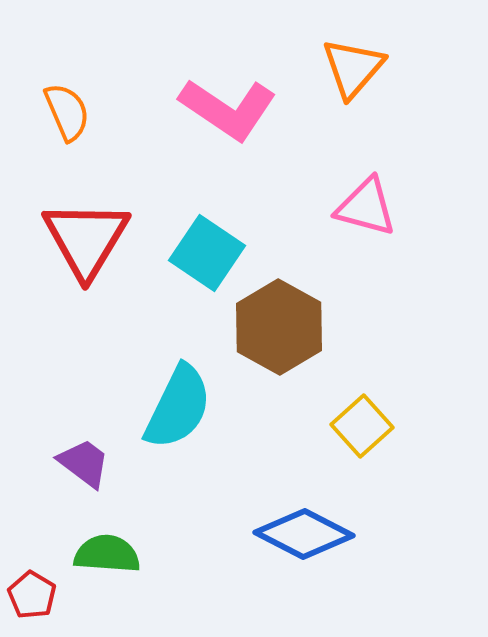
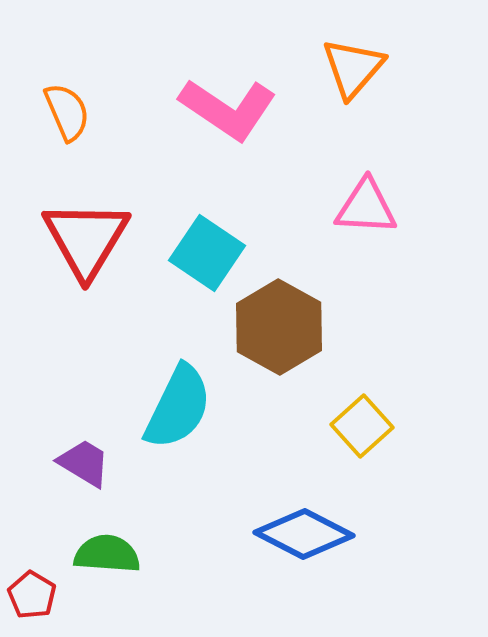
pink triangle: rotated 12 degrees counterclockwise
purple trapezoid: rotated 6 degrees counterclockwise
